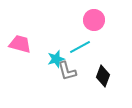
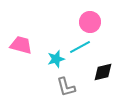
pink circle: moved 4 px left, 2 px down
pink trapezoid: moved 1 px right, 1 px down
gray L-shape: moved 1 px left, 16 px down
black diamond: moved 4 px up; rotated 55 degrees clockwise
